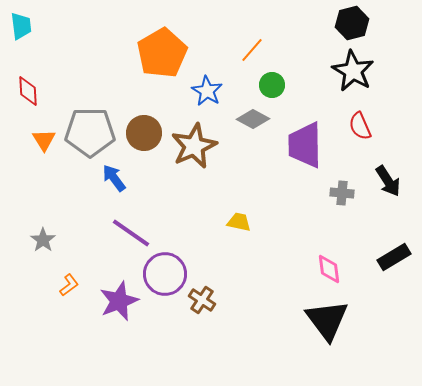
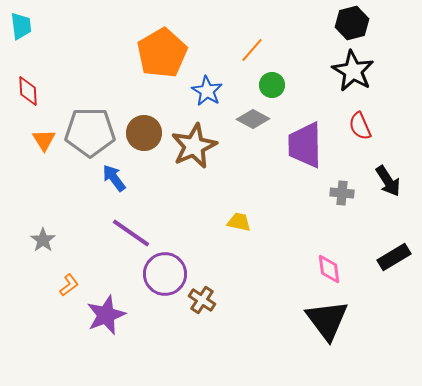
purple star: moved 13 px left, 14 px down
